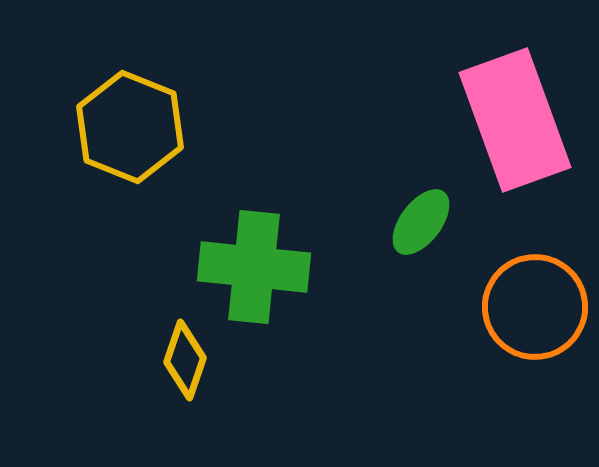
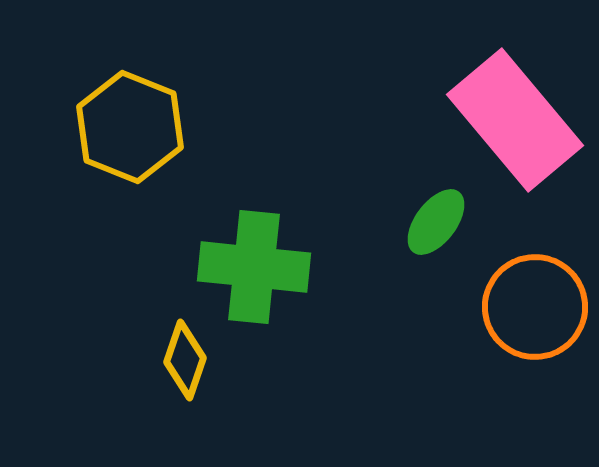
pink rectangle: rotated 20 degrees counterclockwise
green ellipse: moved 15 px right
